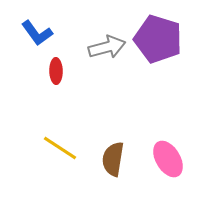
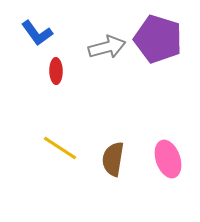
pink ellipse: rotated 12 degrees clockwise
